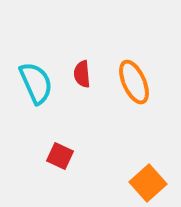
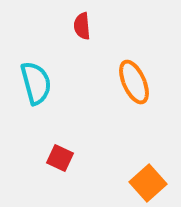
red semicircle: moved 48 px up
cyan semicircle: rotated 9 degrees clockwise
red square: moved 2 px down
